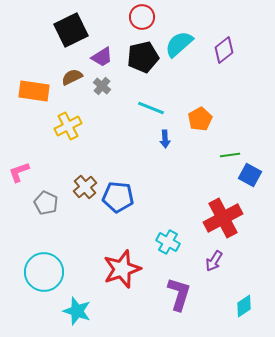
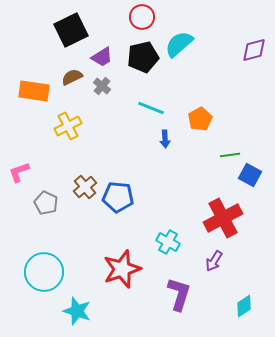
purple diamond: moved 30 px right; rotated 24 degrees clockwise
